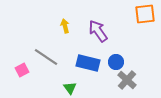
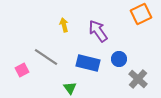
orange square: moved 4 px left; rotated 20 degrees counterclockwise
yellow arrow: moved 1 px left, 1 px up
blue circle: moved 3 px right, 3 px up
gray cross: moved 11 px right, 1 px up
